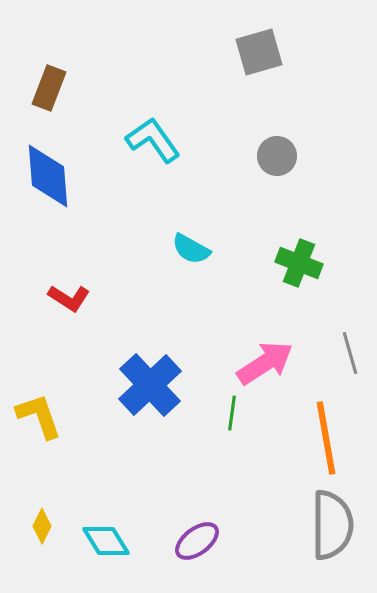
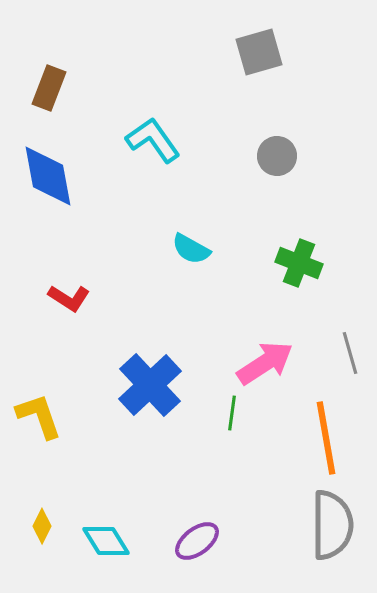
blue diamond: rotated 6 degrees counterclockwise
